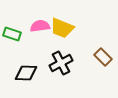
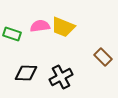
yellow trapezoid: moved 1 px right, 1 px up
black cross: moved 14 px down
